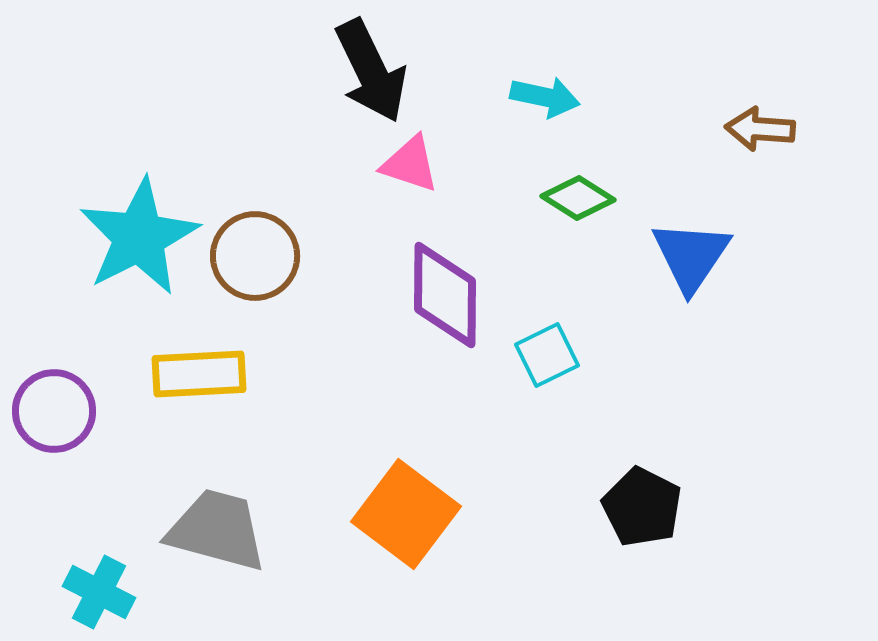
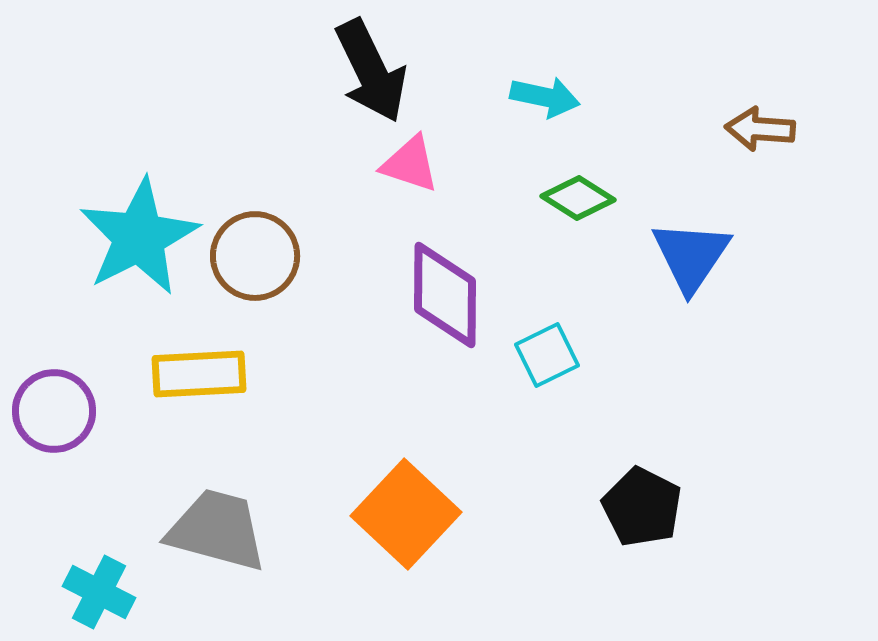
orange square: rotated 6 degrees clockwise
